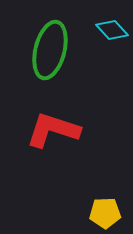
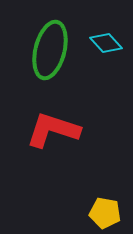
cyan diamond: moved 6 px left, 13 px down
yellow pentagon: rotated 12 degrees clockwise
